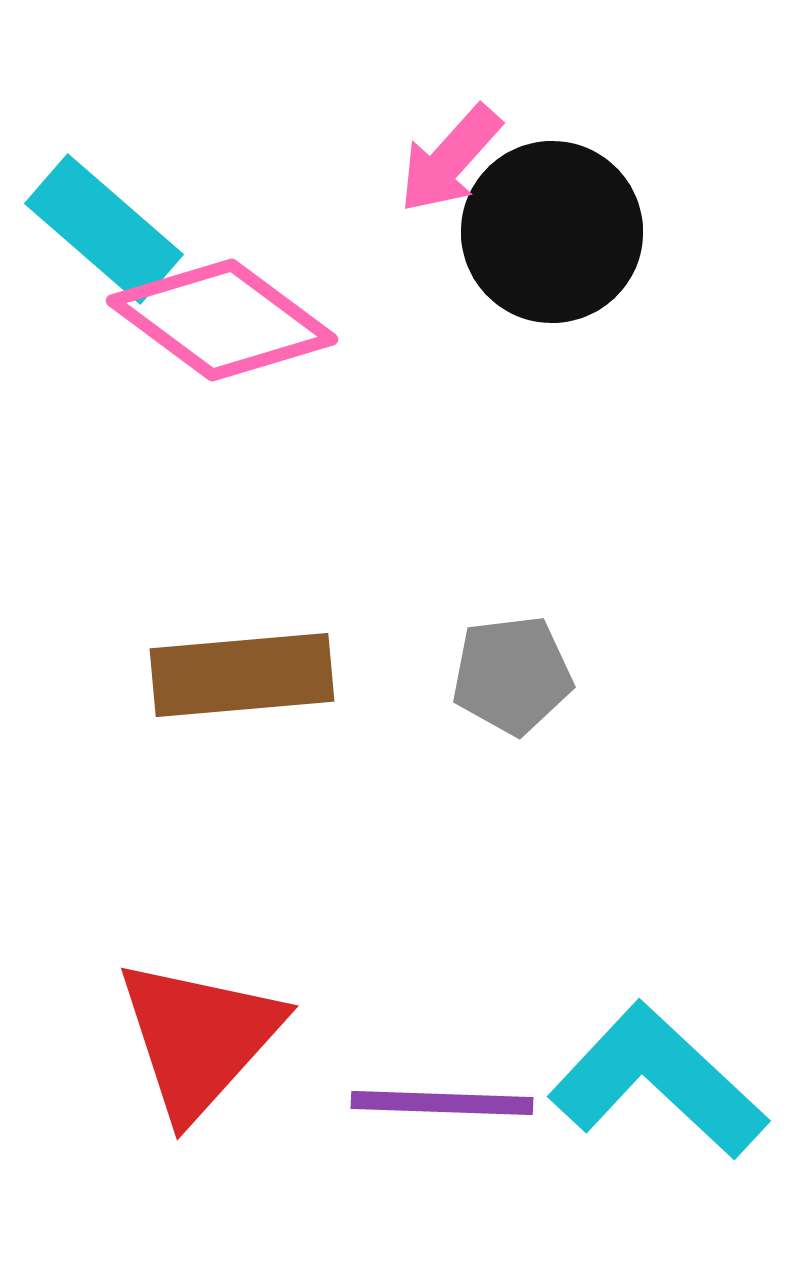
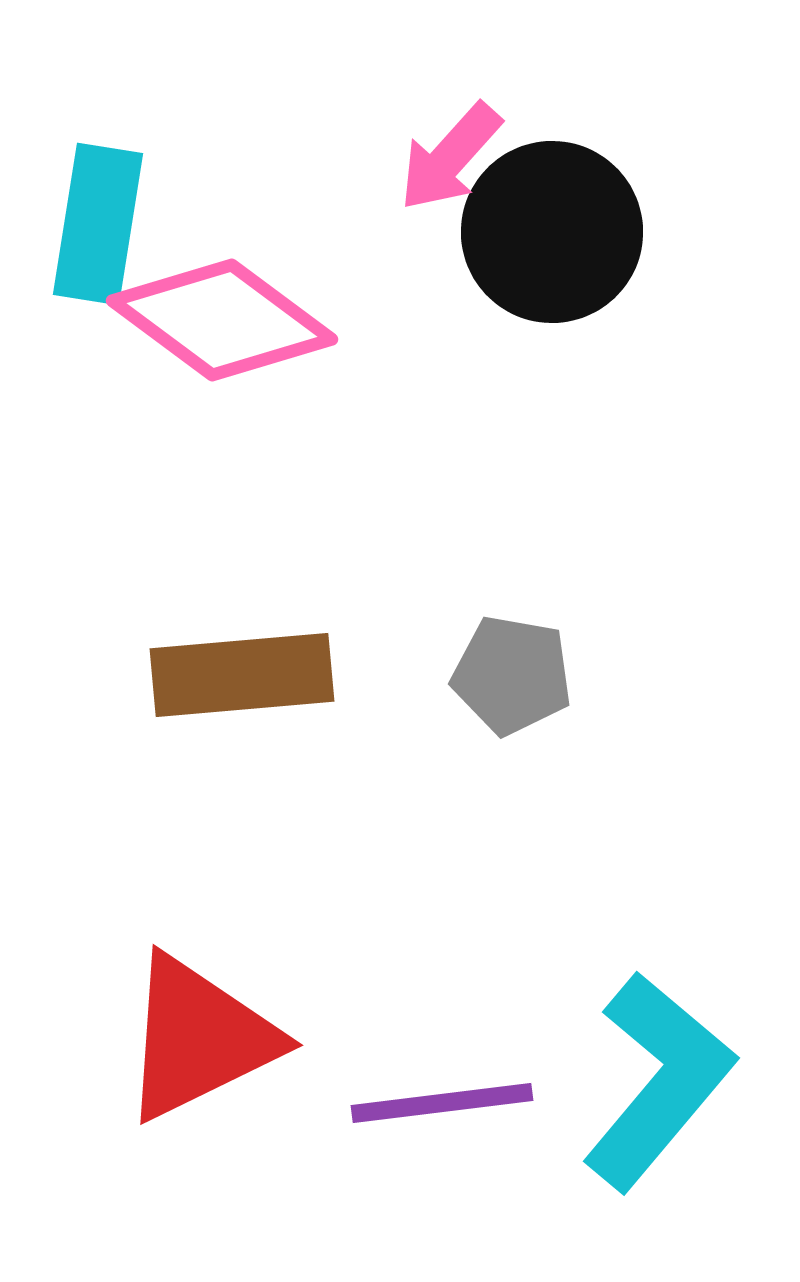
pink arrow: moved 2 px up
cyan rectangle: moved 6 px left, 5 px up; rotated 58 degrees clockwise
gray pentagon: rotated 17 degrees clockwise
red triangle: rotated 22 degrees clockwise
cyan L-shape: rotated 87 degrees clockwise
purple line: rotated 9 degrees counterclockwise
